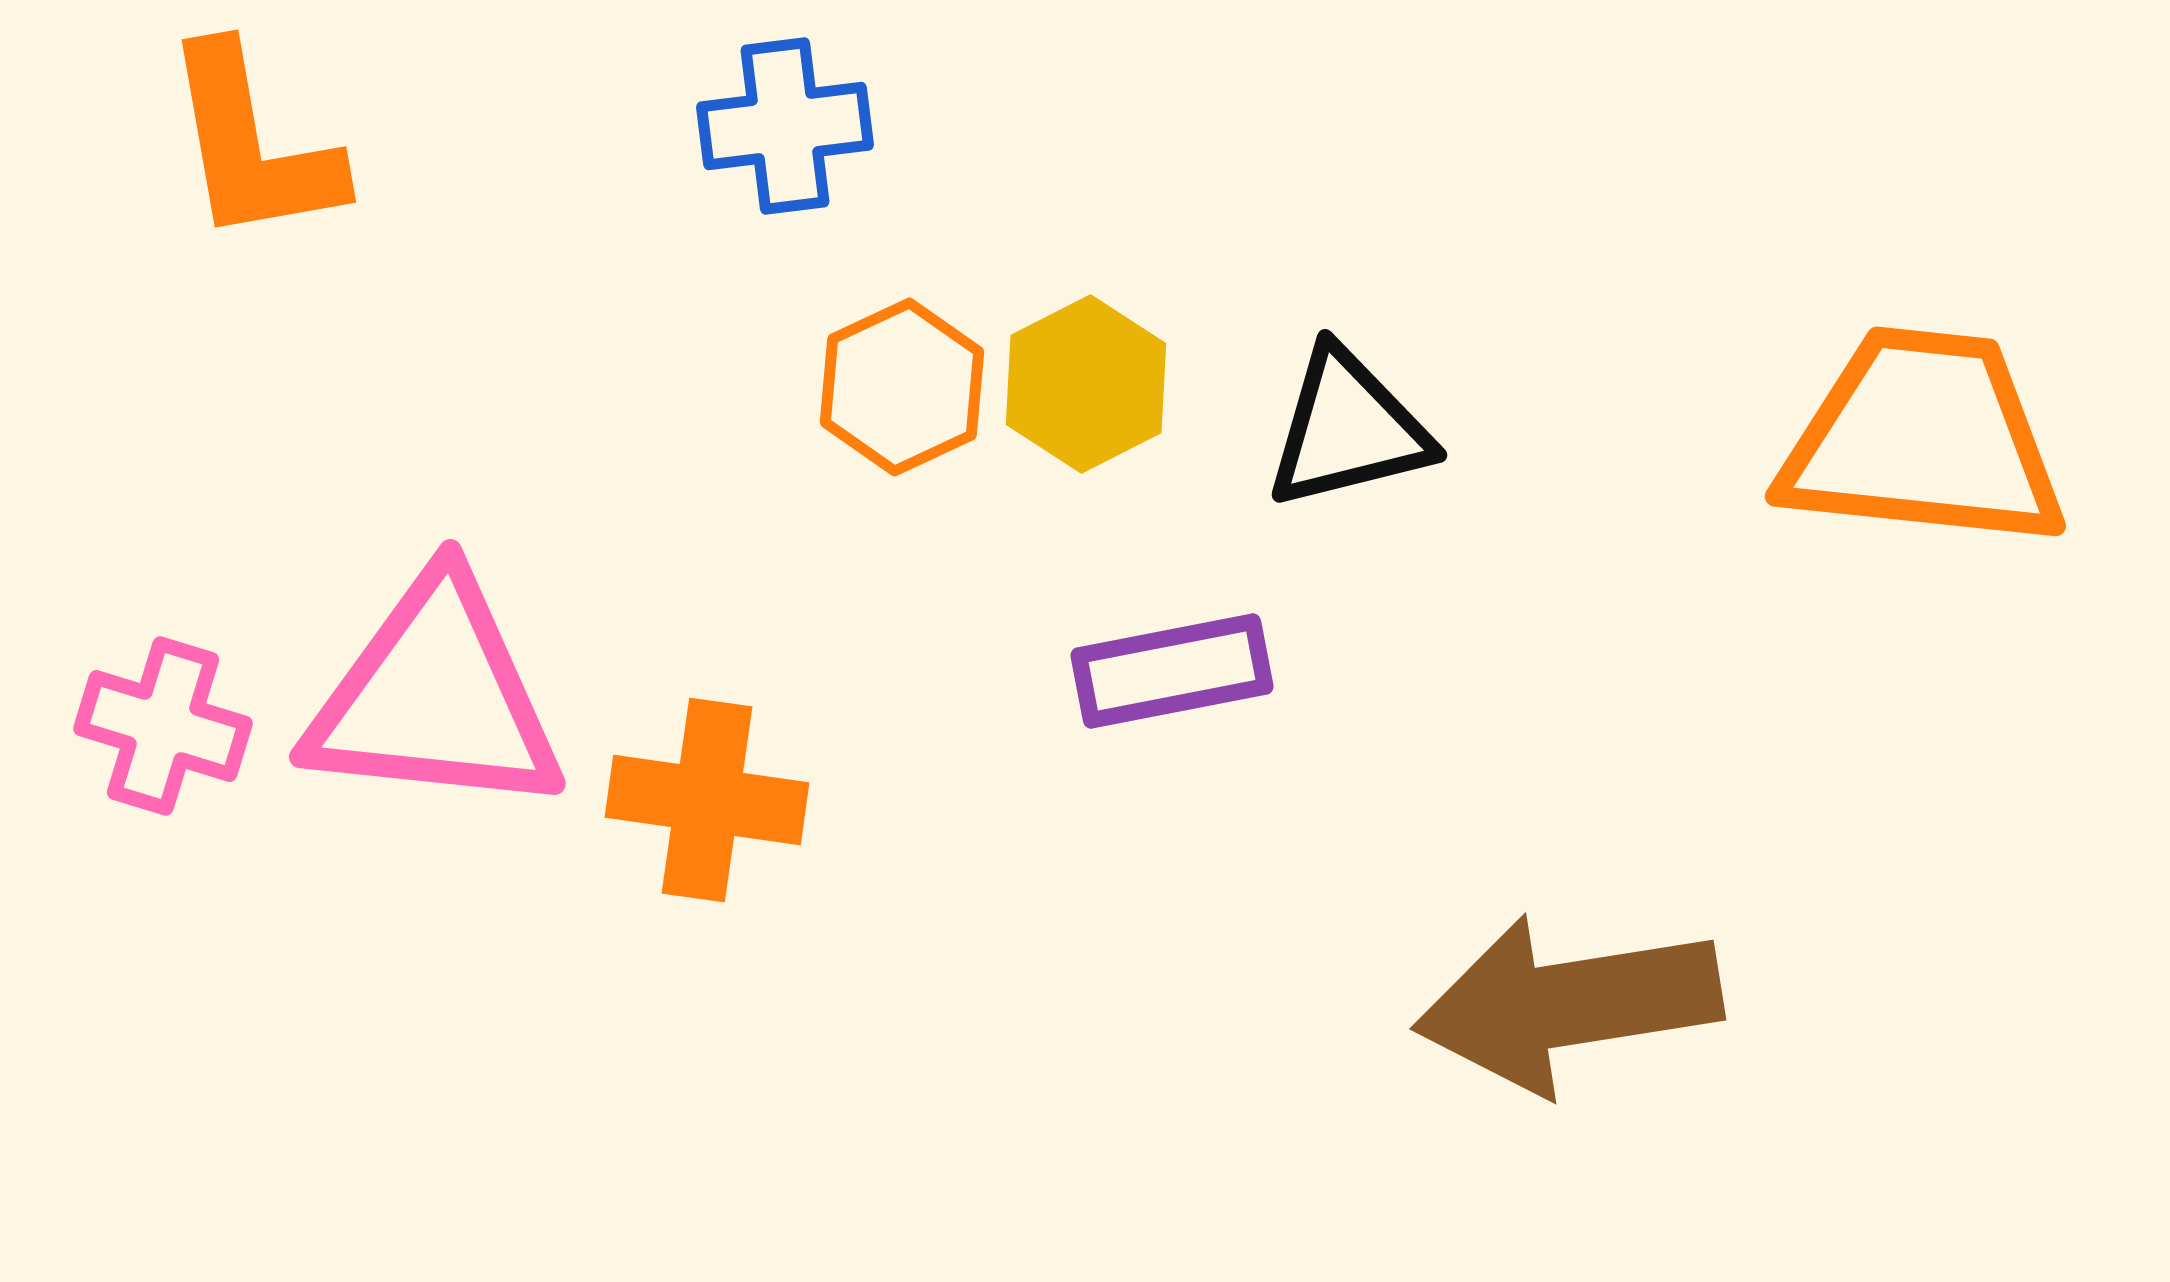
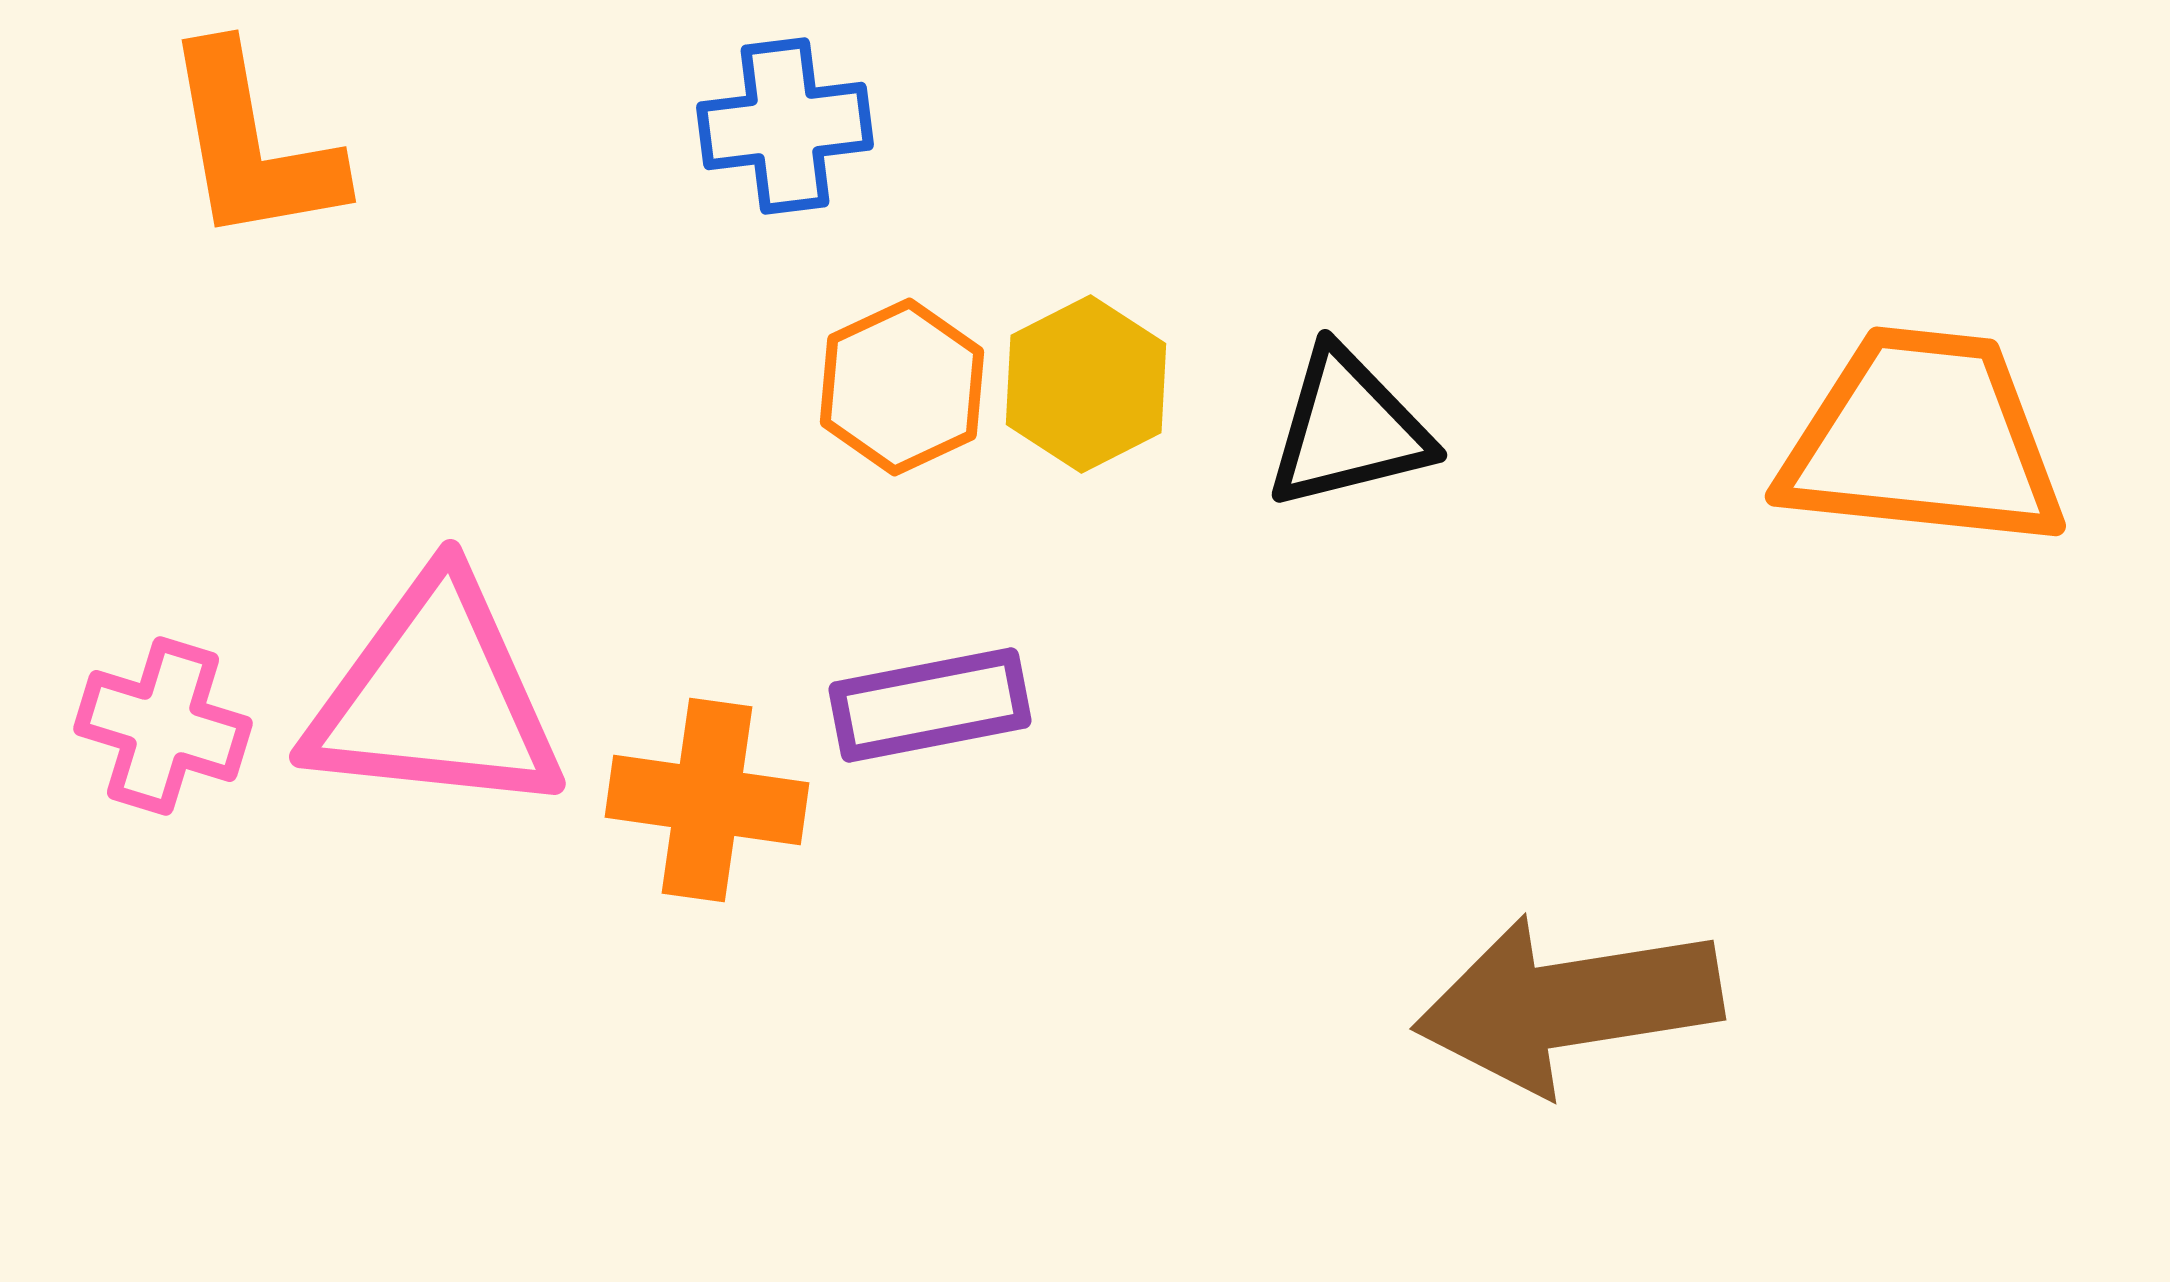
purple rectangle: moved 242 px left, 34 px down
